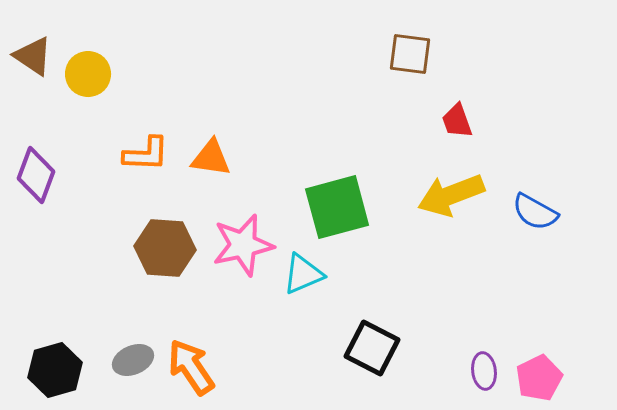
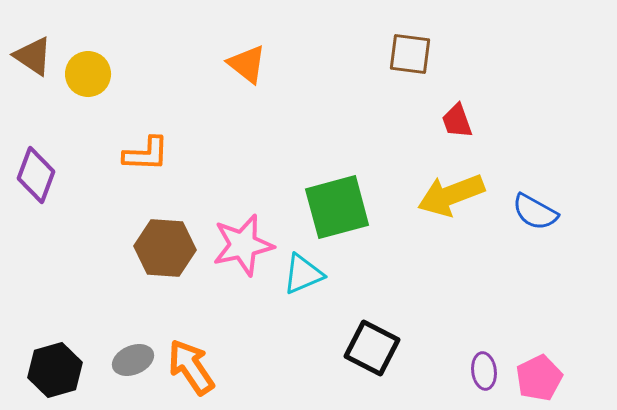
orange triangle: moved 36 px right, 94 px up; rotated 30 degrees clockwise
